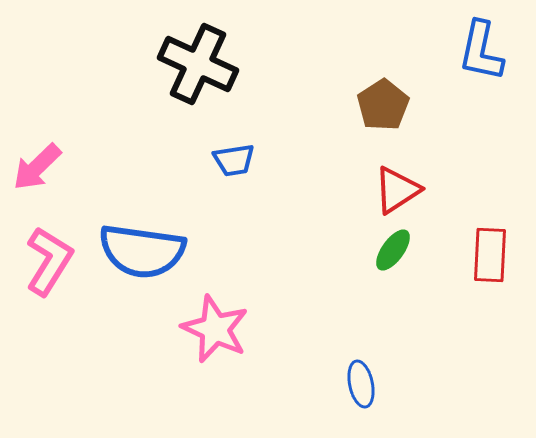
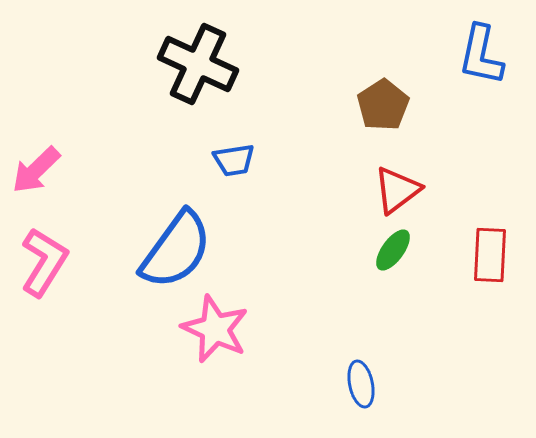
blue L-shape: moved 4 px down
pink arrow: moved 1 px left, 3 px down
red triangle: rotated 4 degrees counterclockwise
blue semicircle: moved 34 px right, 1 px up; rotated 62 degrees counterclockwise
pink L-shape: moved 5 px left, 1 px down
